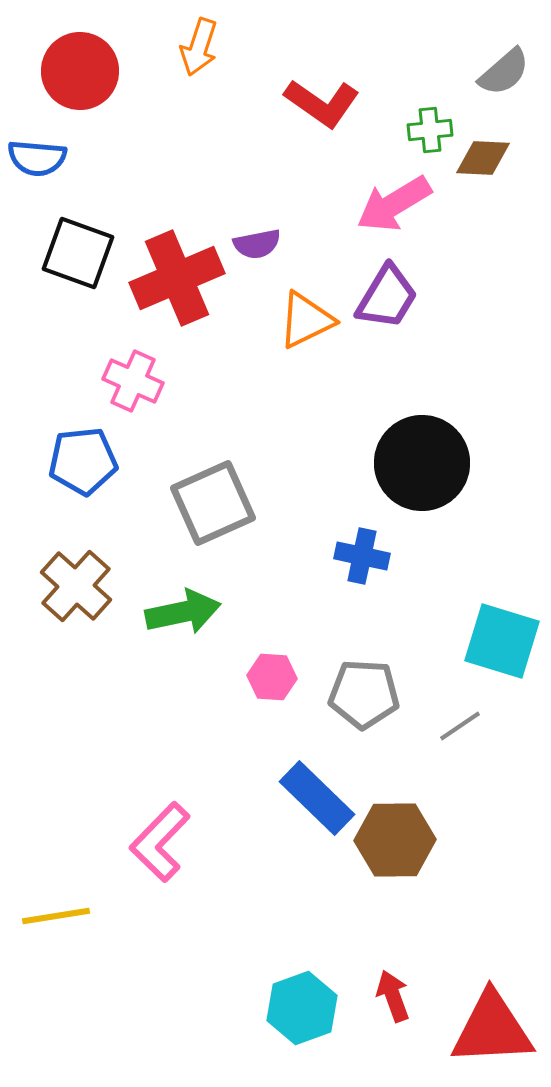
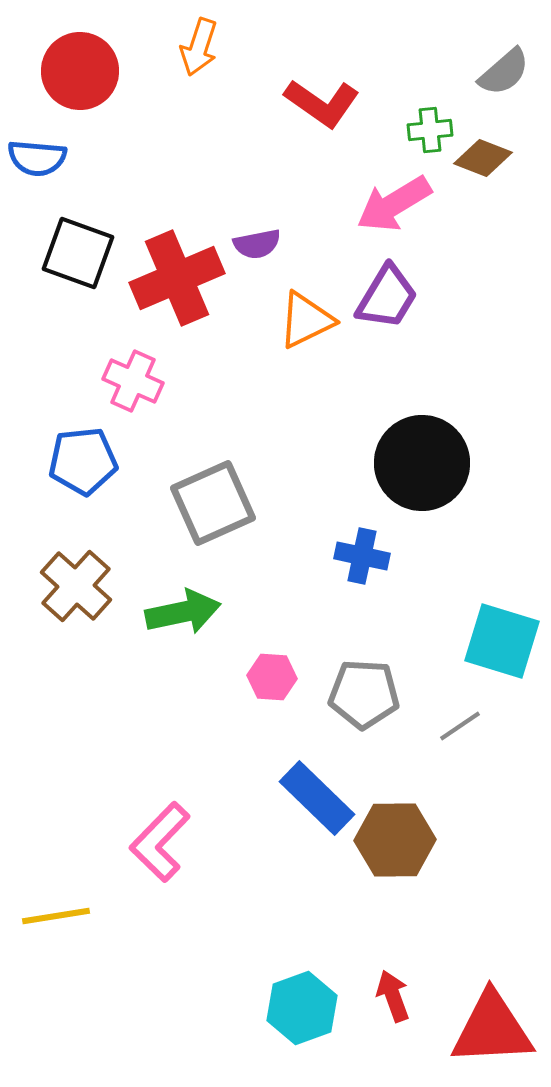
brown diamond: rotated 18 degrees clockwise
